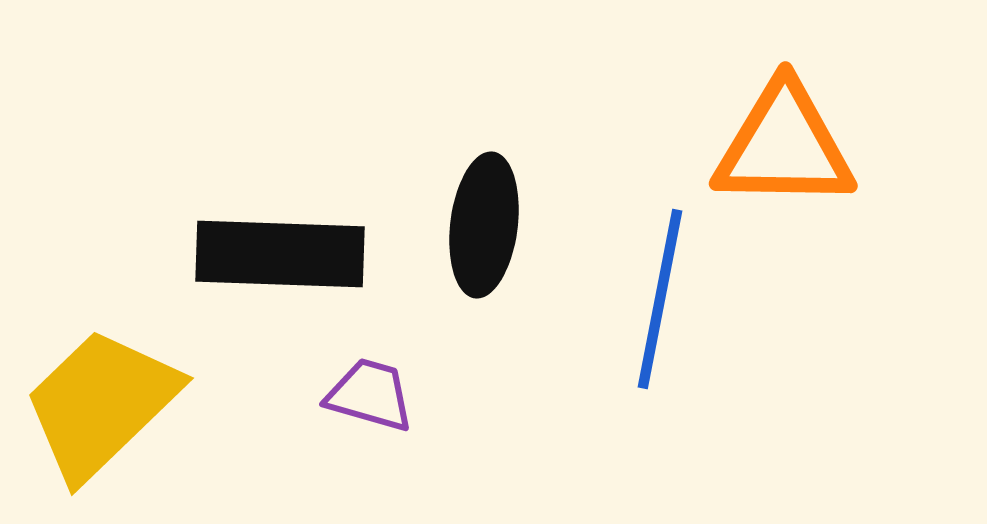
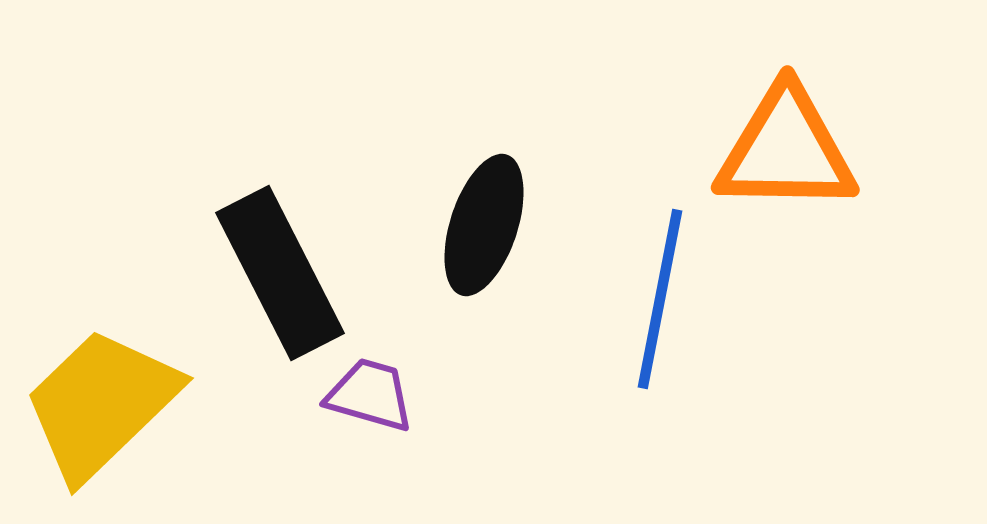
orange triangle: moved 2 px right, 4 px down
black ellipse: rotated 11 degrees clockwise
black rectangle: moved 19 px down; rotated 61 degrees clockwise
